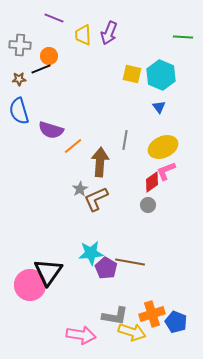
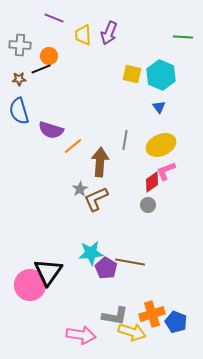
yellow ellipse: moved 2 px left, 2 px up
